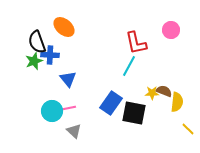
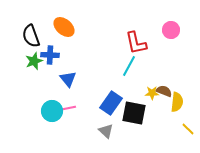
black semicircle: moved 6 px left, 6 px up
gray triangle: moved 32 px right
